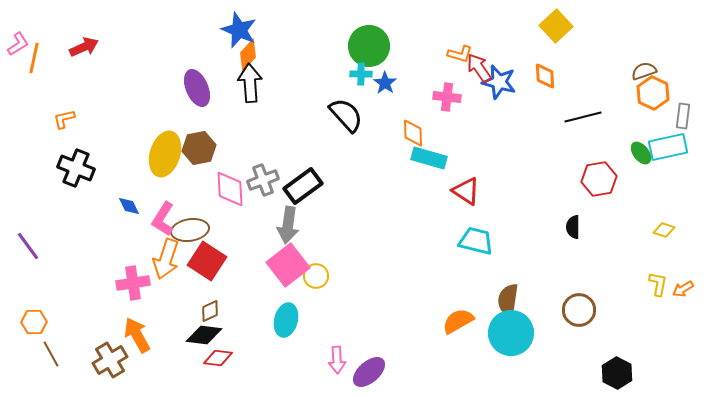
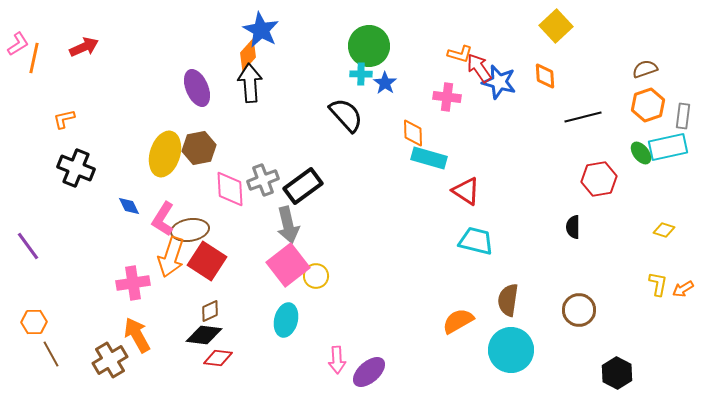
blue star at (239, 30): moved 22 px right; rotated 6 degrees clockwise
brown semicircle at (644, 71): moved 1 px right, 2 px up
orange hexagon at (653, 93): moved 5 px left, 12 px down; rotated 16 degrees clockwise
gray arrow at (288, 225): rotated 21 degrees counterclockwise
orange arrow at (166, 259): moved 5 px right, 2 px up
cyan circle at (511, 333): moved 17 px down
